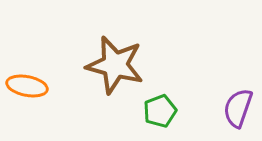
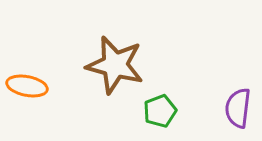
purple semicircle: rotated 12 degrees counterclockwise
